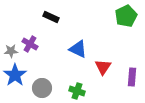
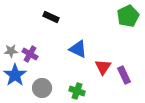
green pentagon: moved 2 px right
purple cross: moved 10 px down
purple rectangle: moved 8 px left, 2 px up; rotated 30 degrees counterclockwise
